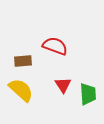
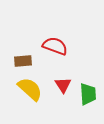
yellow semicircle: moved 9 px right, 1 px up
